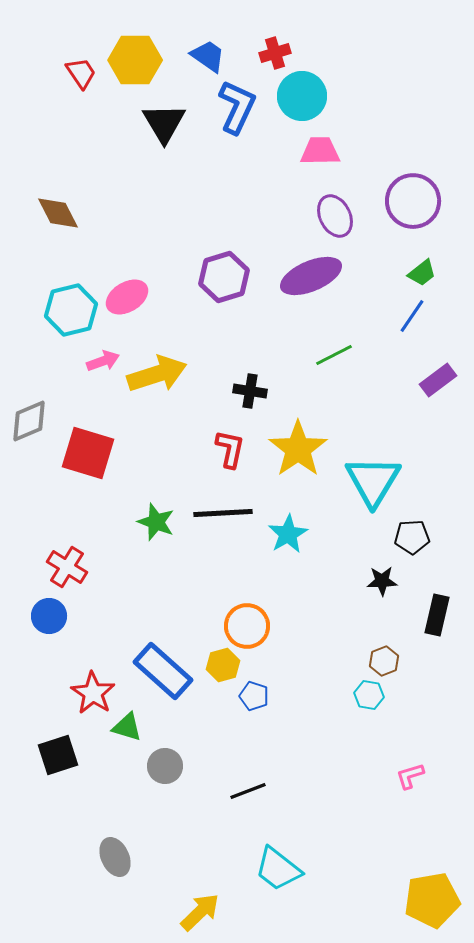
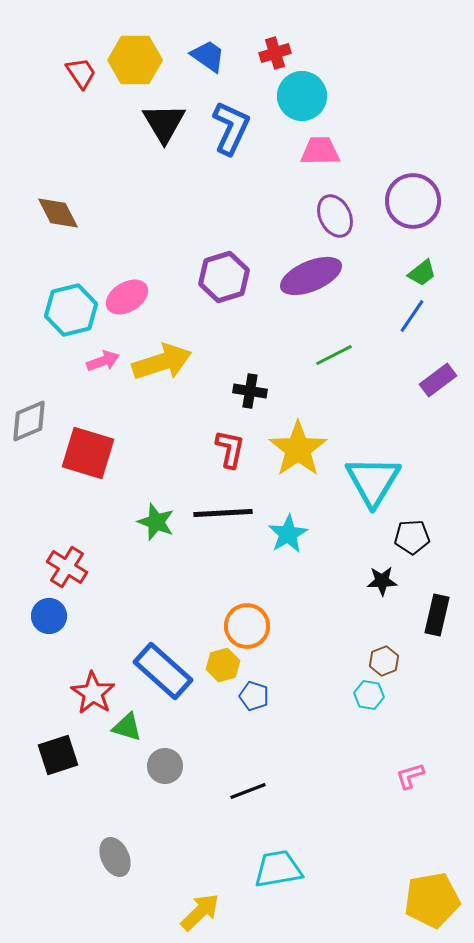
blue L-shape at (237, 107): moved 6 px left, 21 px down
yellow arrow at (157, 374): moved 5 px right, 12 px up
cyan trapezoid at (278, 869): rotated 132 degrees clockwise
